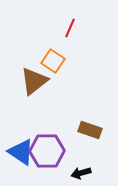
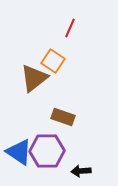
brown triangle: moved 3 px up
brown rectangle: moved 27 px left, 13 px up
blue triangle: moved 2 px left
black arrow: moved 2 px up; rotated 12 degrees clockwise
